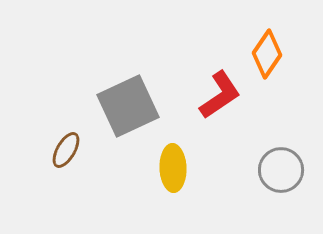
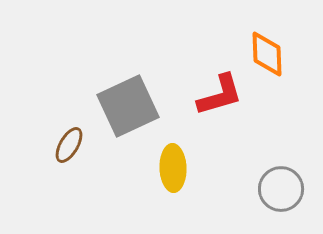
orange diamond: rotated 36 degrees counterclockwise
red L-shape: rotated 18 degrees clockwise
brown ellipse: moved 3 px right, 5 px up
gray circle: moved 19 px down
